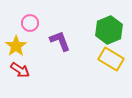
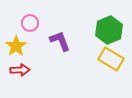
red arrow: rotated 36 degrees counterclockwise
